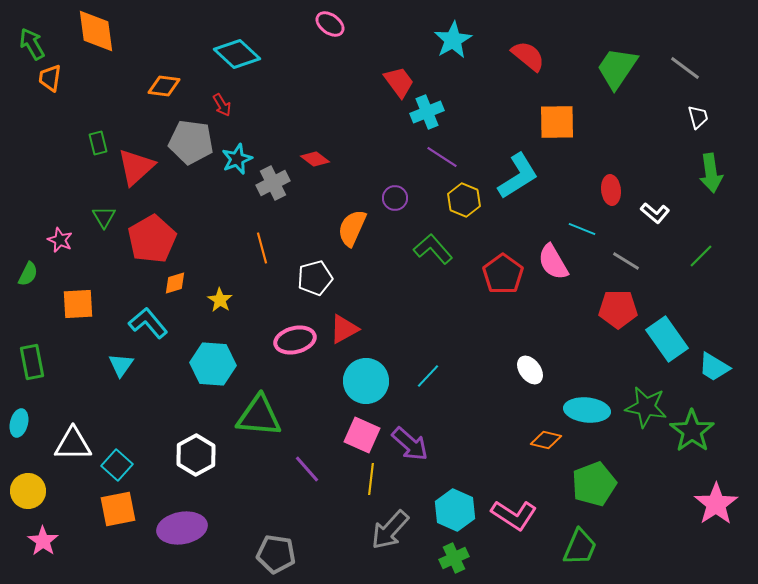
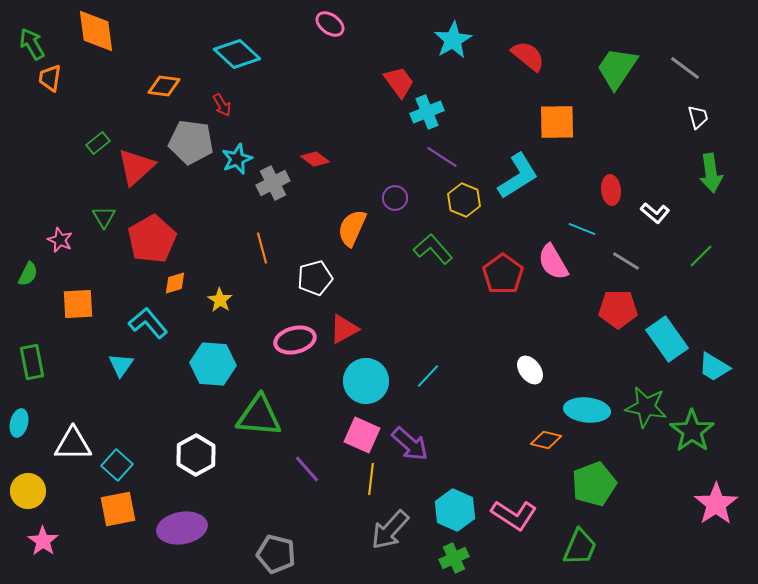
green rectangle at (98, 143): rotated 65 degrees clockwise
gray pentagon at (276, 554): rotated 6 degrees clockwise
